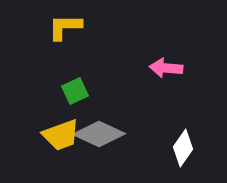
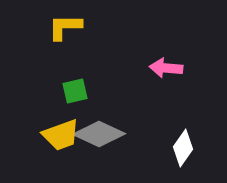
green square: rotated 12 degrees clockwise
